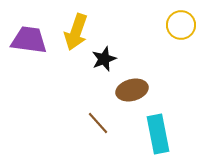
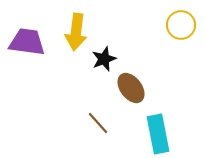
yellow arrow: rotated 12 degrees counterclockwise
purple trapezoid: moved 2 px left, 2 px down
brown ellipse: moved 1 px left, 2 px up; rotated 68 degrees clockwise
